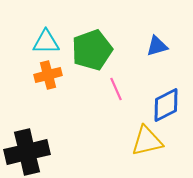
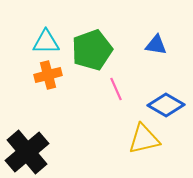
blue triangle: moved 1 px left, 1 px up; rotated 25 degrees clockwise
blue diamond: rotated 57 degrees clockwise
yellow triangle: moved 3 px left, 2 px up
black cross: rotated 27 degrees counterclockwise
